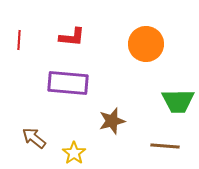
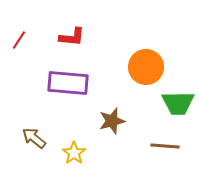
red line: rotated 30 degrees clockwise
orange circle: moved 23 px down
green trapezoid: moved 2 px down
